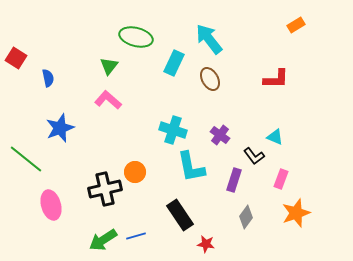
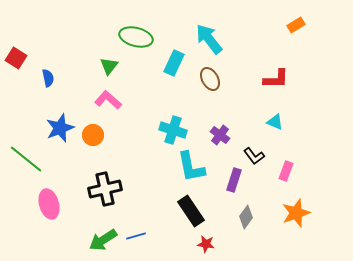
cyan triangle: moved 15 px up
orange circle: moved 42 px left, 37 px up
pink rectangle: moved 5 px right, 8 px up
pink ellipse: moved 2 px left, 1 px up
black rectangle: moved 11 px right, 4 px up
